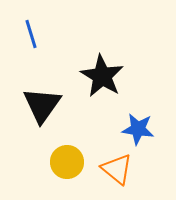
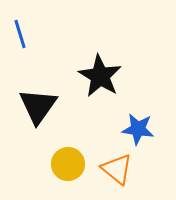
blue line: moved 11 px left
black star: moved 2 px left
black triangle: moved 4 px left, 1 px down
yellow circle: moved 1 px right, 2 px down
